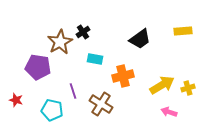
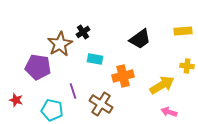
brown star: moved 2 px down
yellow cross: moved 1 px left, 22 px up; rotated 24 degrees clockwise
